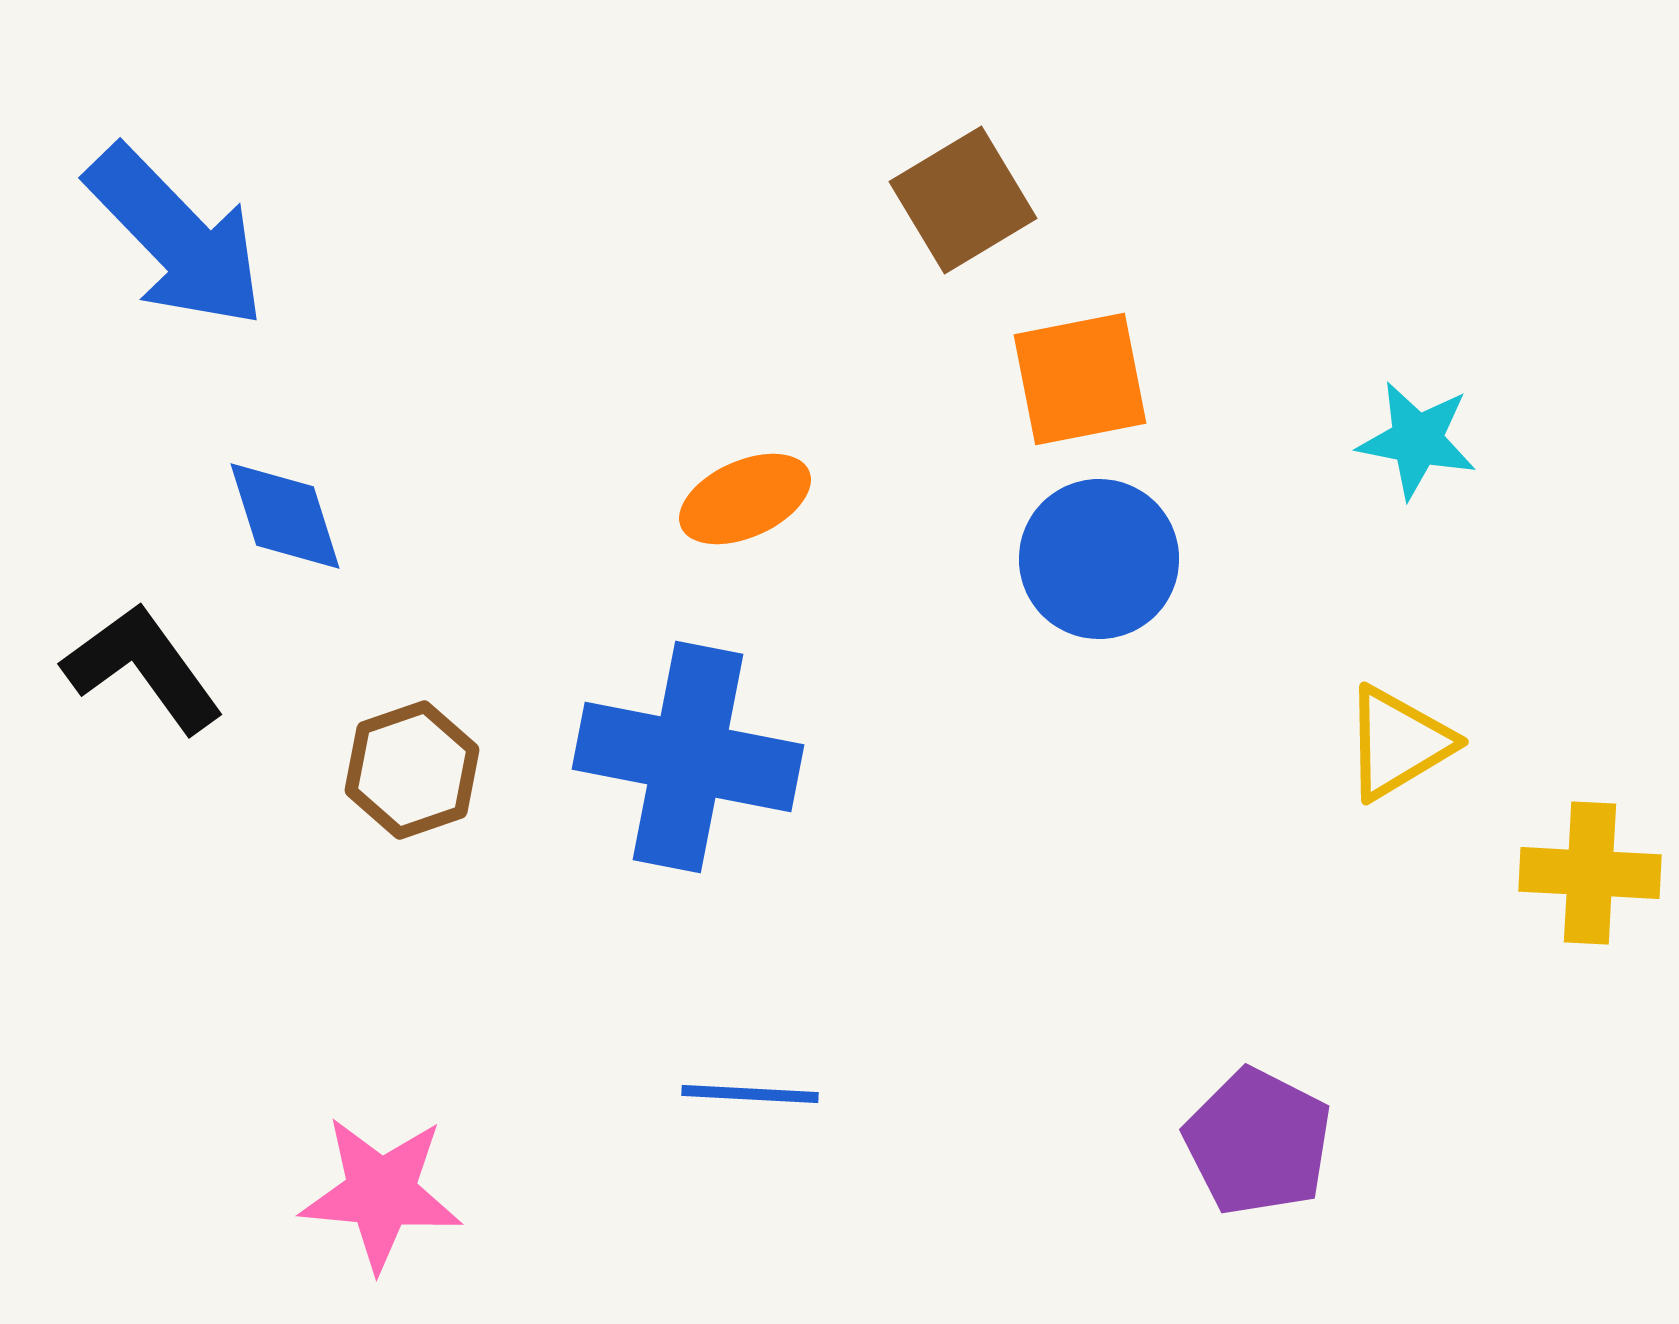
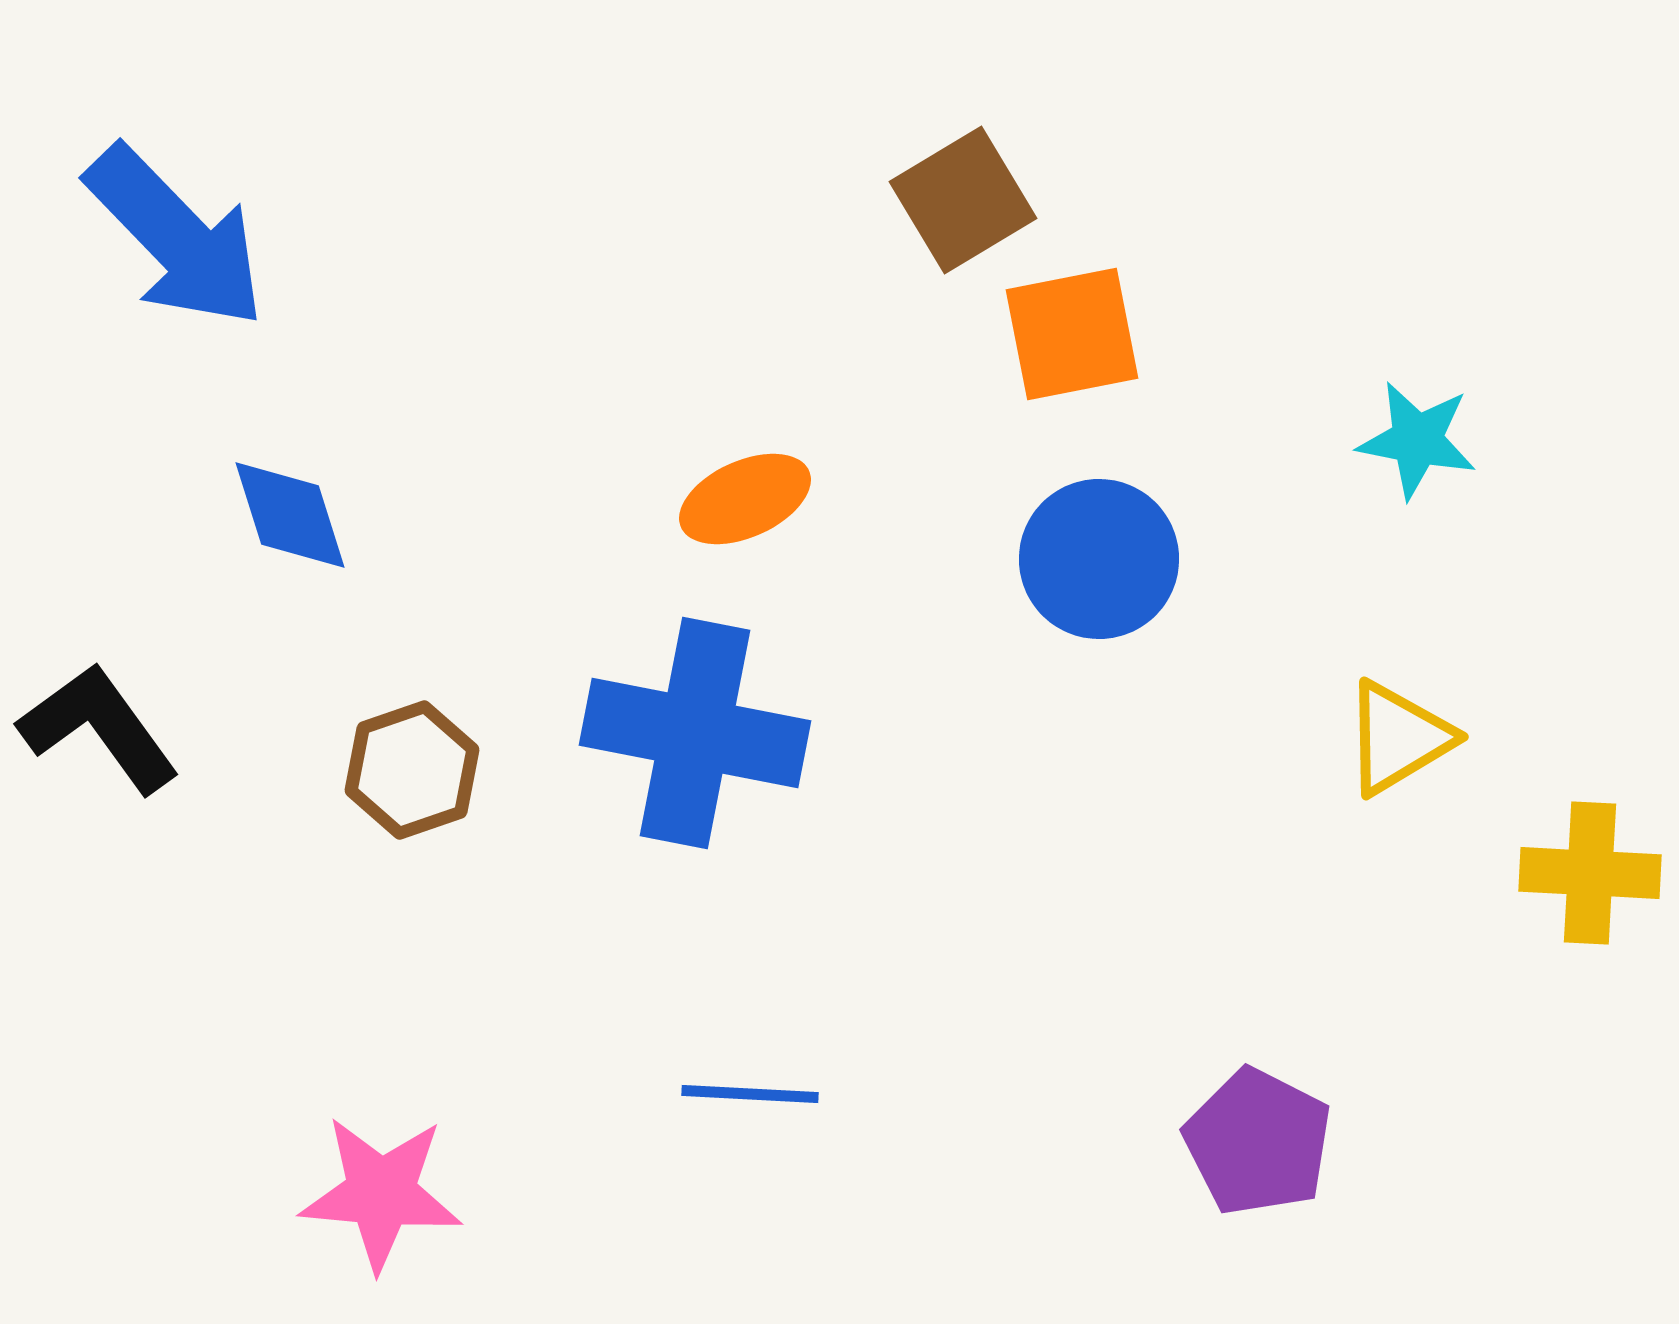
orange square: moved 8 px left, 45 px up
blue diamond: moved 5 px right, 1 px up
black L-shape: moved 44 px left, 60 px down
yellow triangle: moved 5 px up
blue cross: moved 7 px right, 24 px up
